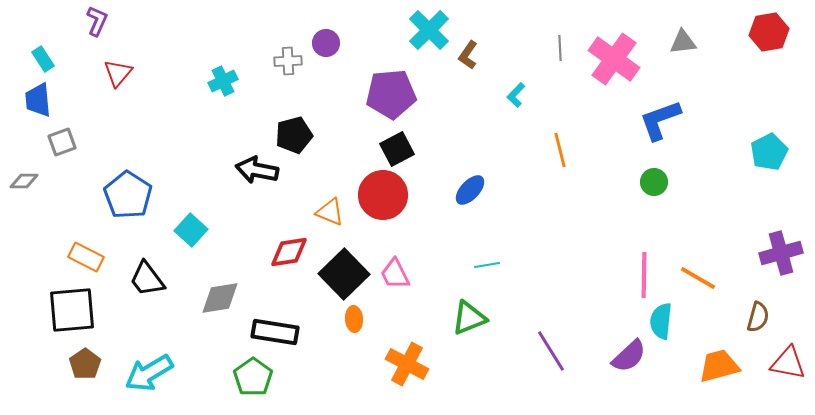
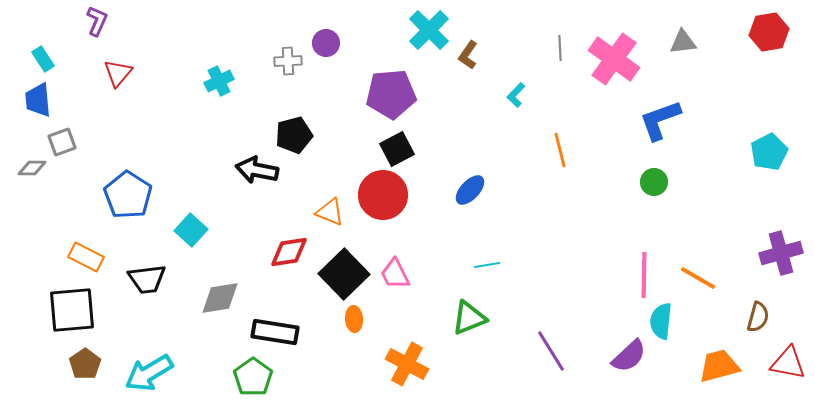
cyan cross at (223, 81): moved 4 px left
gray diamond at (24, 181): moved 8 px right, 13 px up
black trapezoid at (147, 279): rotated 60 degrees counterclockwise
